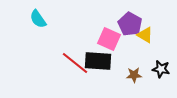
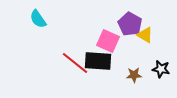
pink square: moved 1 px left, 2 px down
